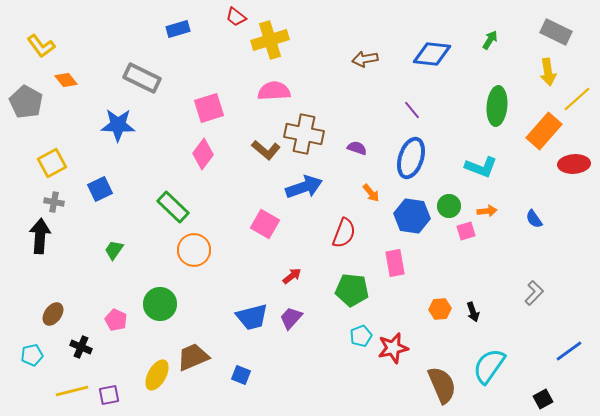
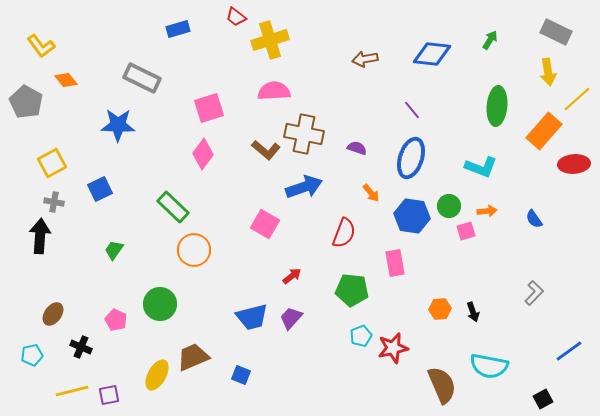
cyan semicircle at (489, 366): rotated 114 degrees counterclockwise
